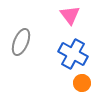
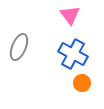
gray ellipse: moved 2 px left, 5 px down
